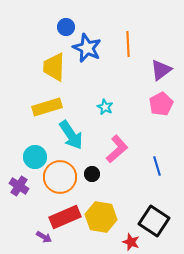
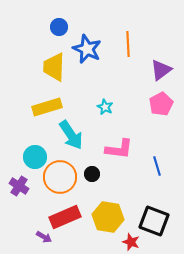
blue circle: moved 7 px left
blue star: moved 1 px down
pink L-shape: moved 2 px right; rotated 48 degrees clockwise
yellow hexagon: moved 7 px right
black square: rotated 12 degrees counterclockwise
